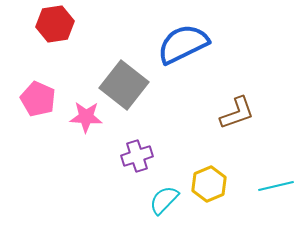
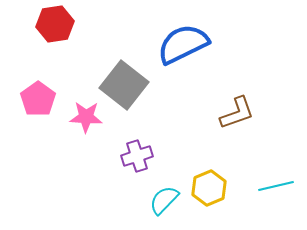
pink pentagon: rotated 12 degrees clockwise
yellow hexagon: moved 4 px down
